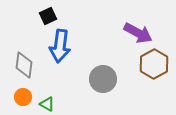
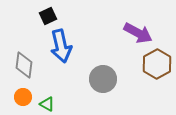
blue arrow: moved 1 px right; rotated 20 degrees counterclockwise
brown hexagon: moved 3 px right
